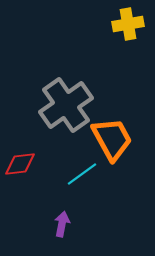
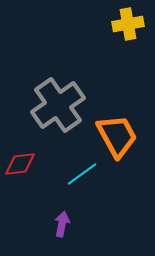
gray cross: moved 8 px left
orange trapezoid: moved 5 px right, 3 px up
